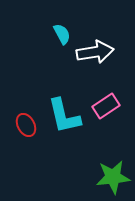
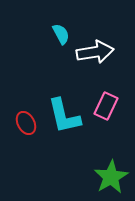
cyan semicircle: moved 1 px left
pink rectangle: rotated 32 degrees counterclockwise
red ellipse: moved 2 px up
green star: moved 2 px left; rotated 24 degrees counterclockwise
